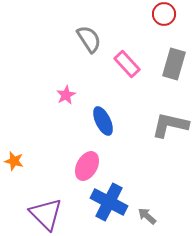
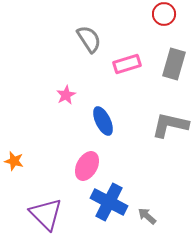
pink rectangle: rotated 64 degrees counterclockwise
